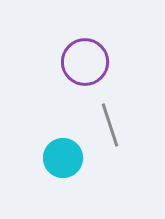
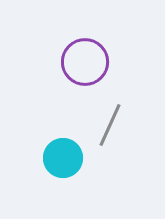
gray line: rotated 42 degrees clockwise
